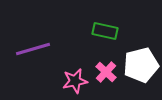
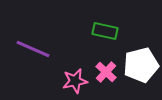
purple line: rotated 40 degrees clockwise
